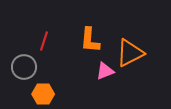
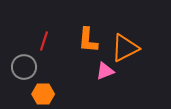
orange L-shape: moved 2 px left
orange triangle: moved 5 px left, 5 px up
